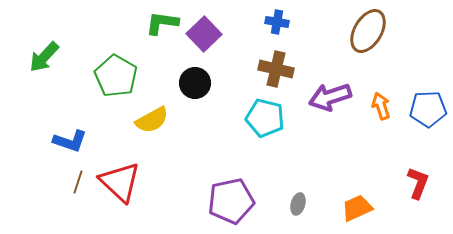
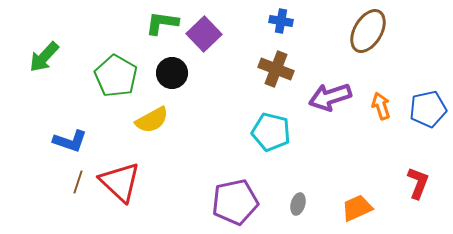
blue cross: moved 4 px right, 1 px up
brown cross: rotated 8 degrees clockwise
black circle: moved 23 px left, 10 px up
blue pentagon: rotated 9 degrees counterclockwise
cyan pentagon: moved 6 px right, 14 px down
purple pentagon: moved 4 px right, 1 px down
